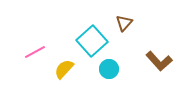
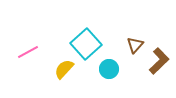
brown triangle: moved 11 px right, 22 px down
cyan square: moved 6 px left, 3 px down
pink line: moved 7 px left
brown L-shape: rotated 92 degrees counterclockwise
